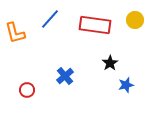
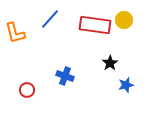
yellow circle: moved 11 px left
blue cross: rotated 30 degrees counterclockwise
